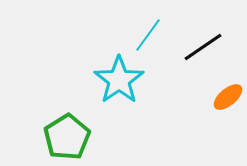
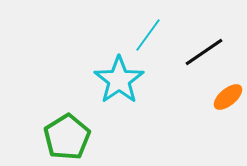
black line: moved 1 px right, 5 px down
